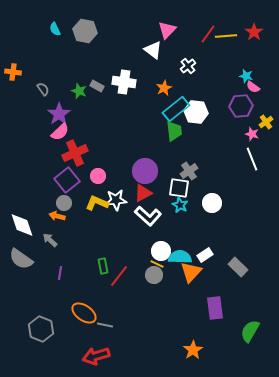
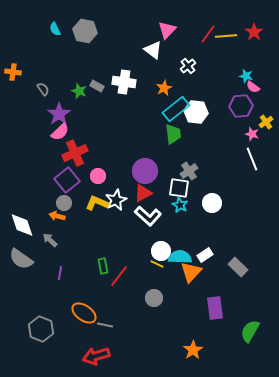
green trapezoid at (174, 131): moved 1 px left, 3 px down
white star at (116, 200): rotated 20 degrees counterclockwise
gray circle at (154, 275): moved 23 px down
